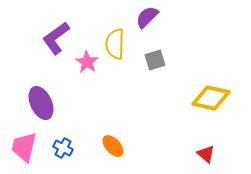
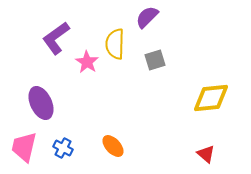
yellow diamond: rotated 18 degrees counterclockwise
